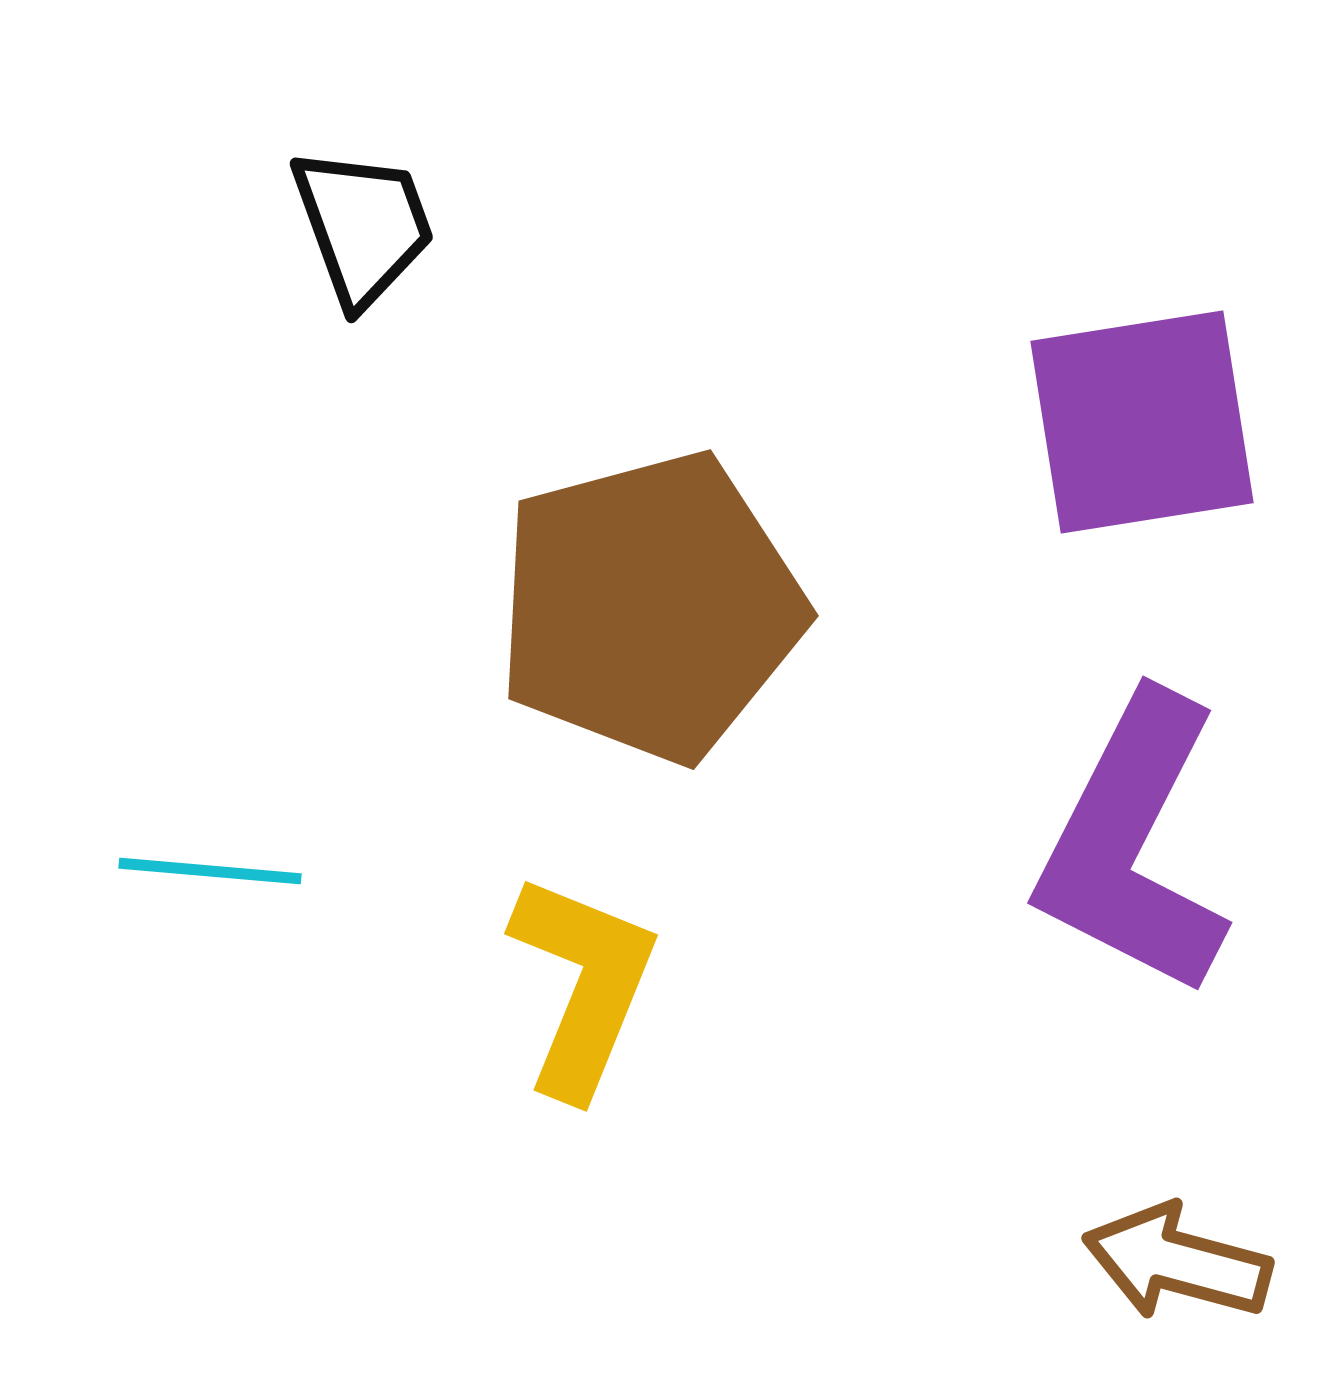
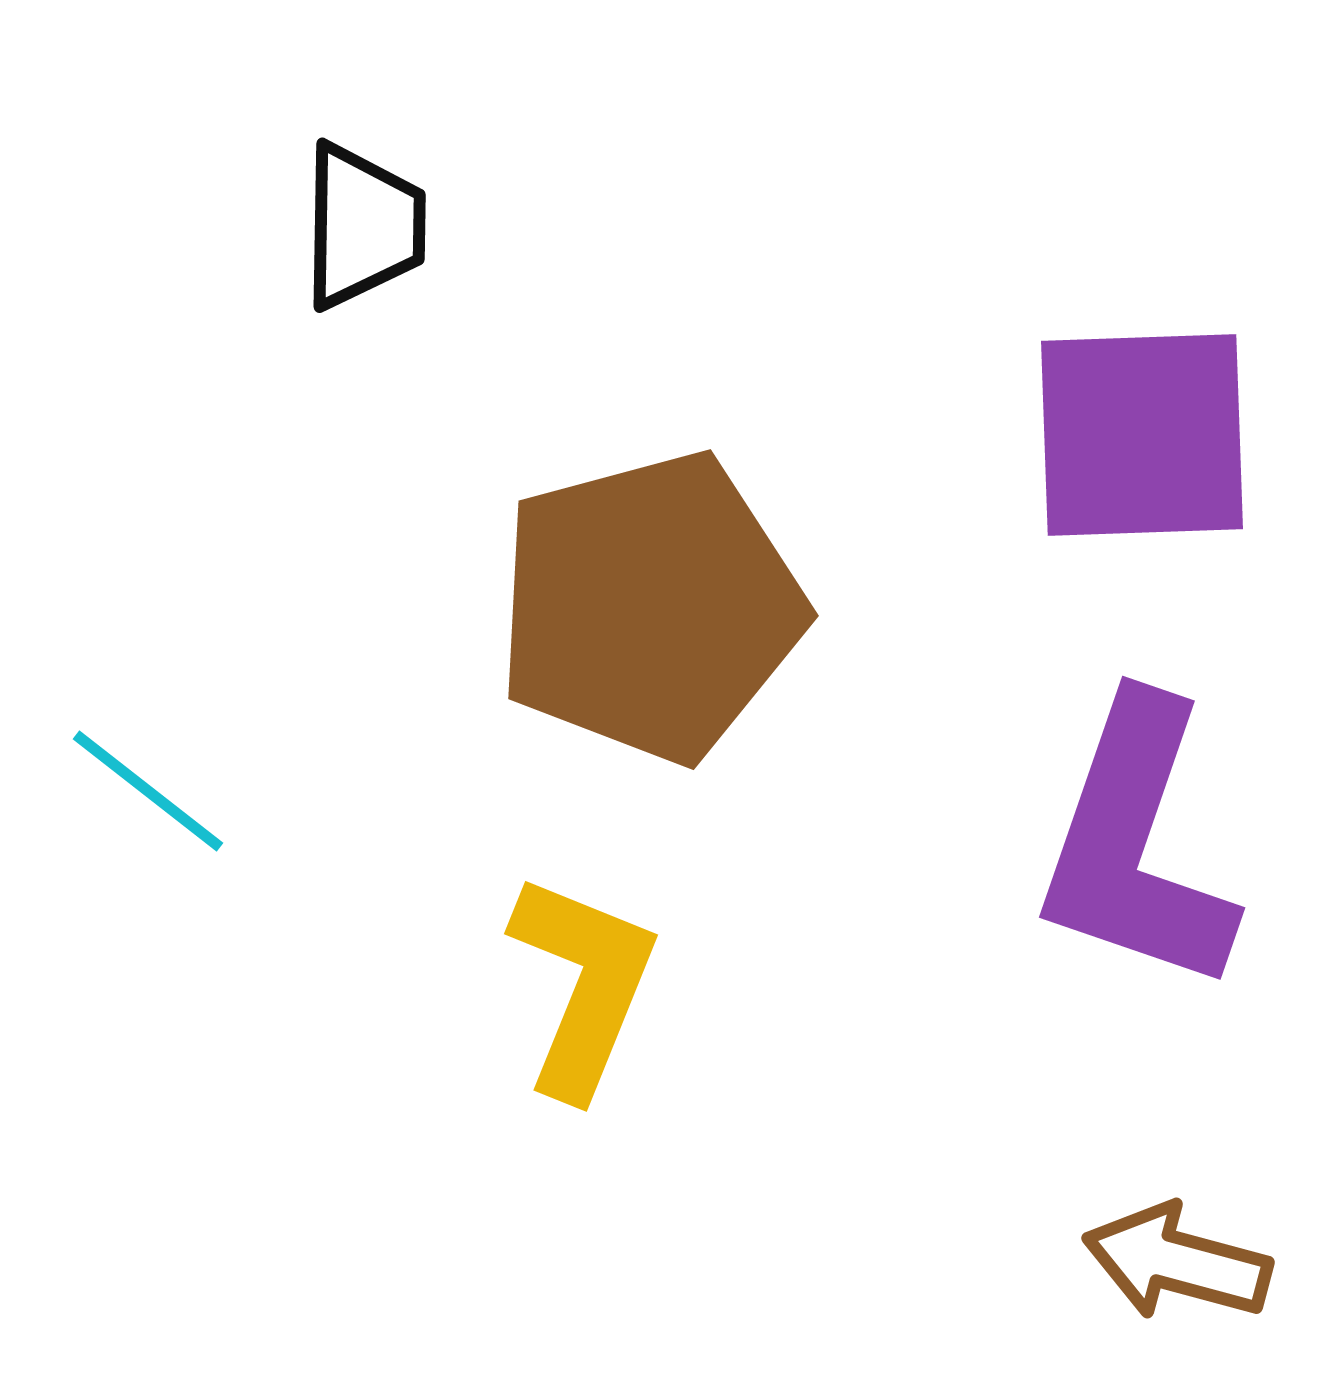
black trapezoid: rotated 21 degrees clockwise
purple square: moved 13 px down; rotated 7 degrees clockwise
purple L-shape: moved 3 px right; rotated 8 degrees counterclockwise
cyan line: moved 62 px left, 80 px up; rotated 33 degrees clockwise
